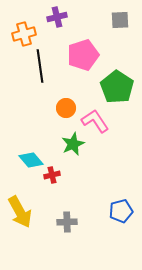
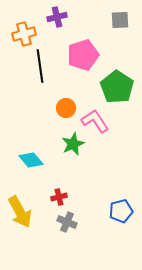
red cross: moved 7 px right, 22 px down
gray cross: rotated 24 degrees clockwise
